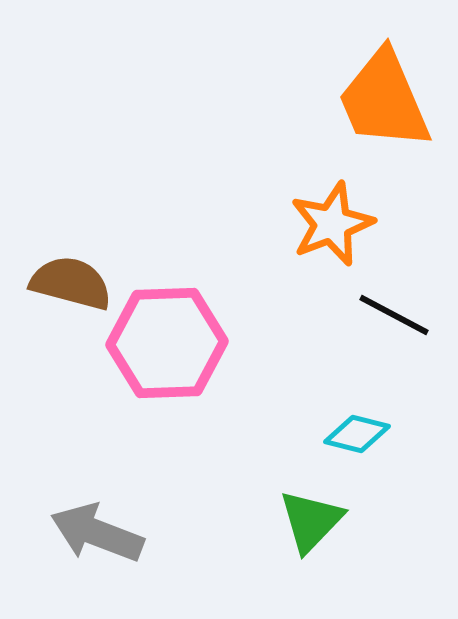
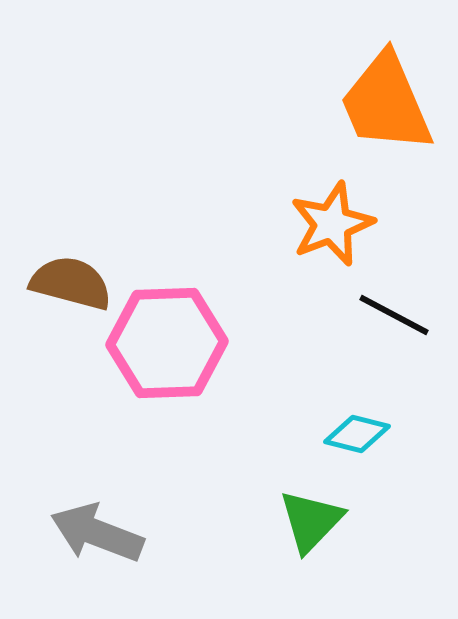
orange trapezoid: moved 2 px right, 3 px down
